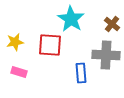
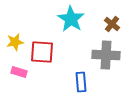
red square: moved 8 px left, 7 px down
blue rectangle: moved 9 px down
